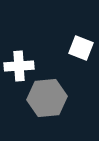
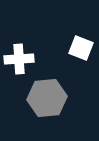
white cross: moved 7 px up
